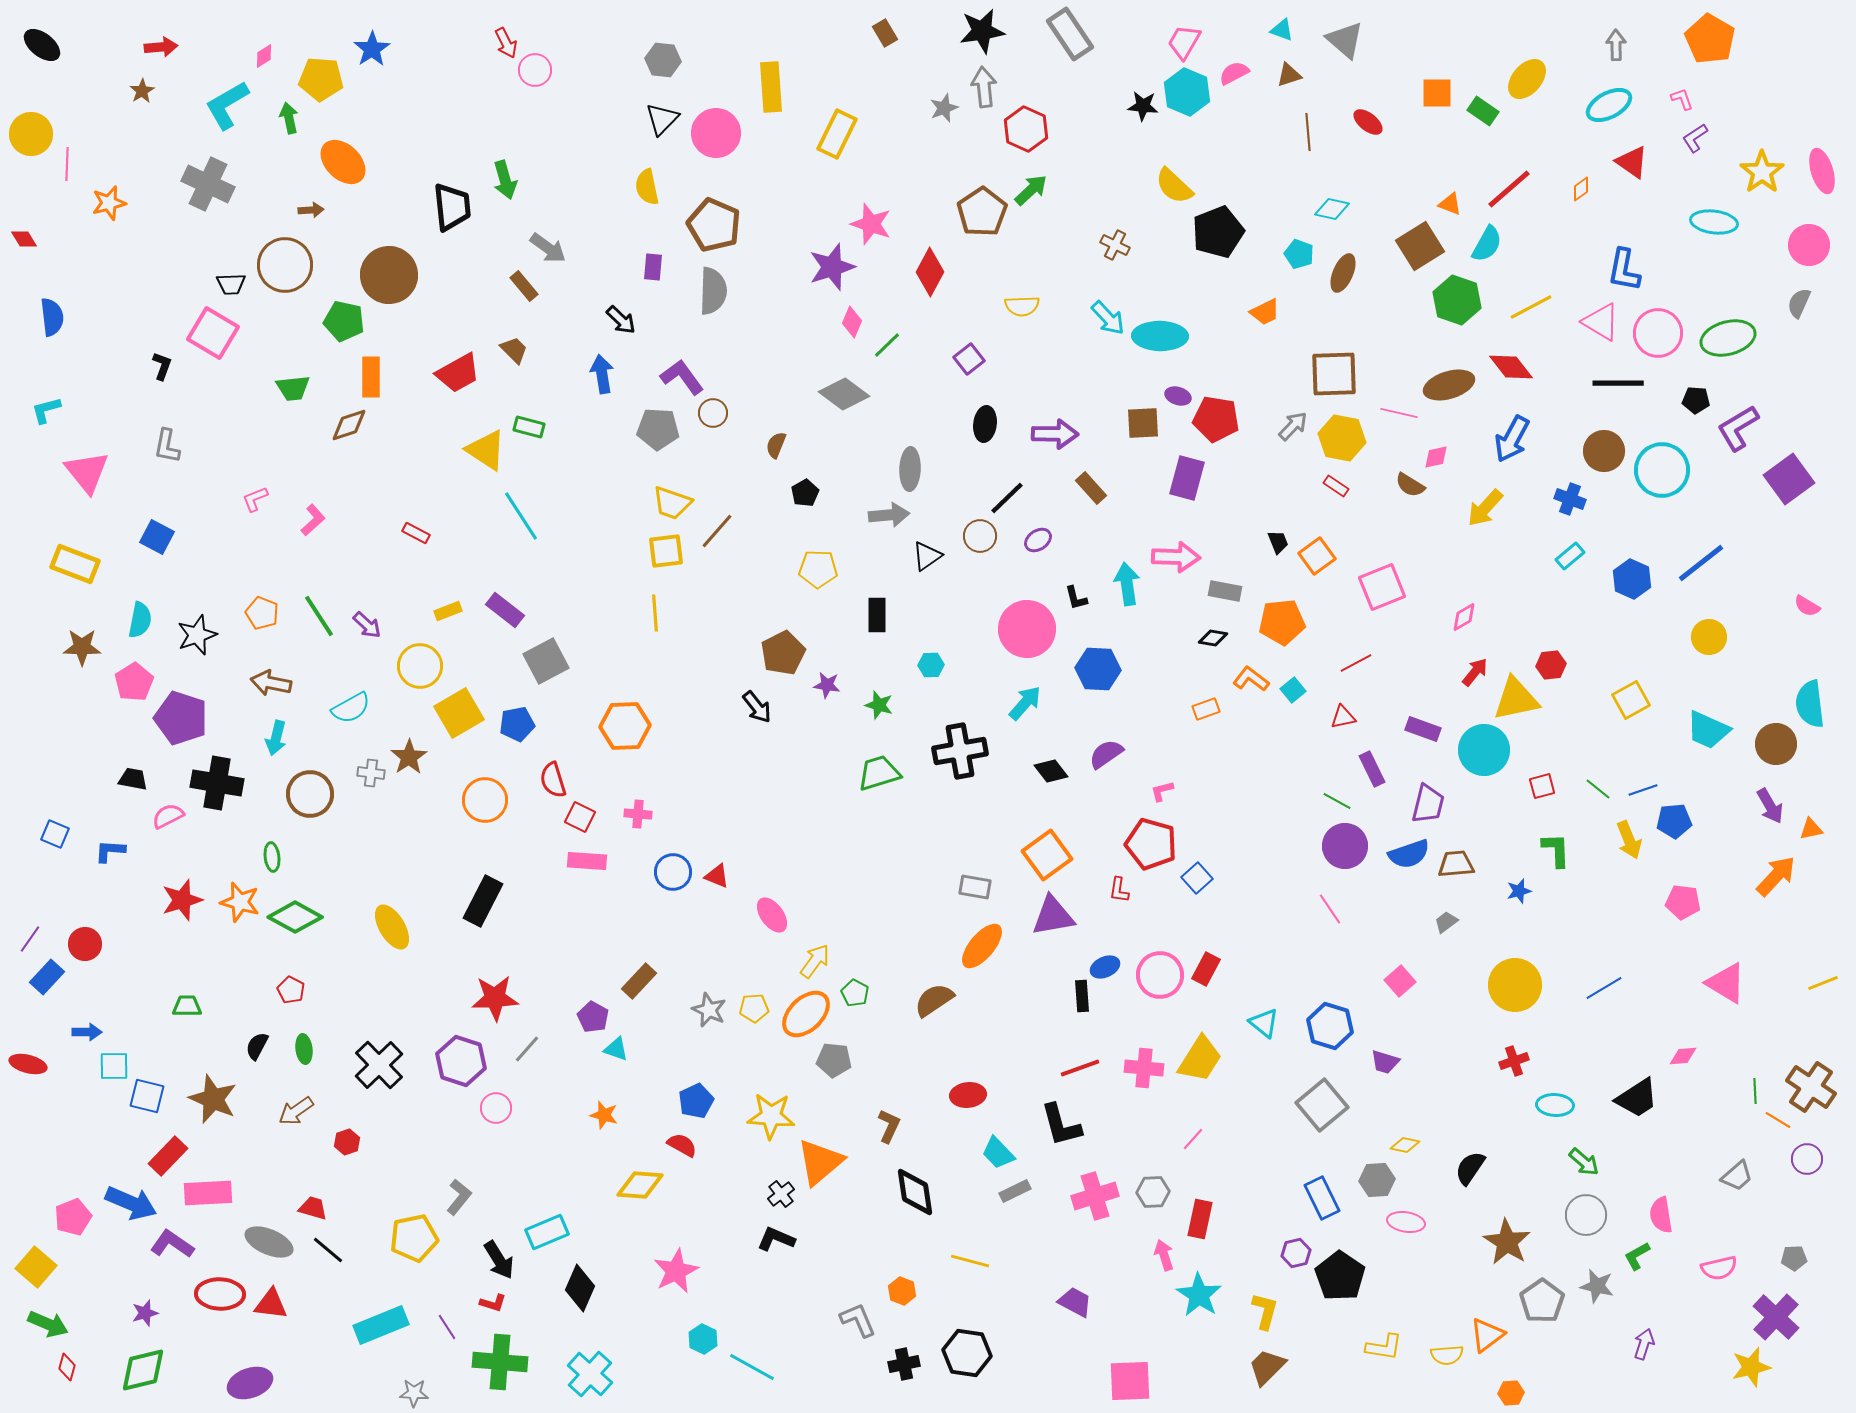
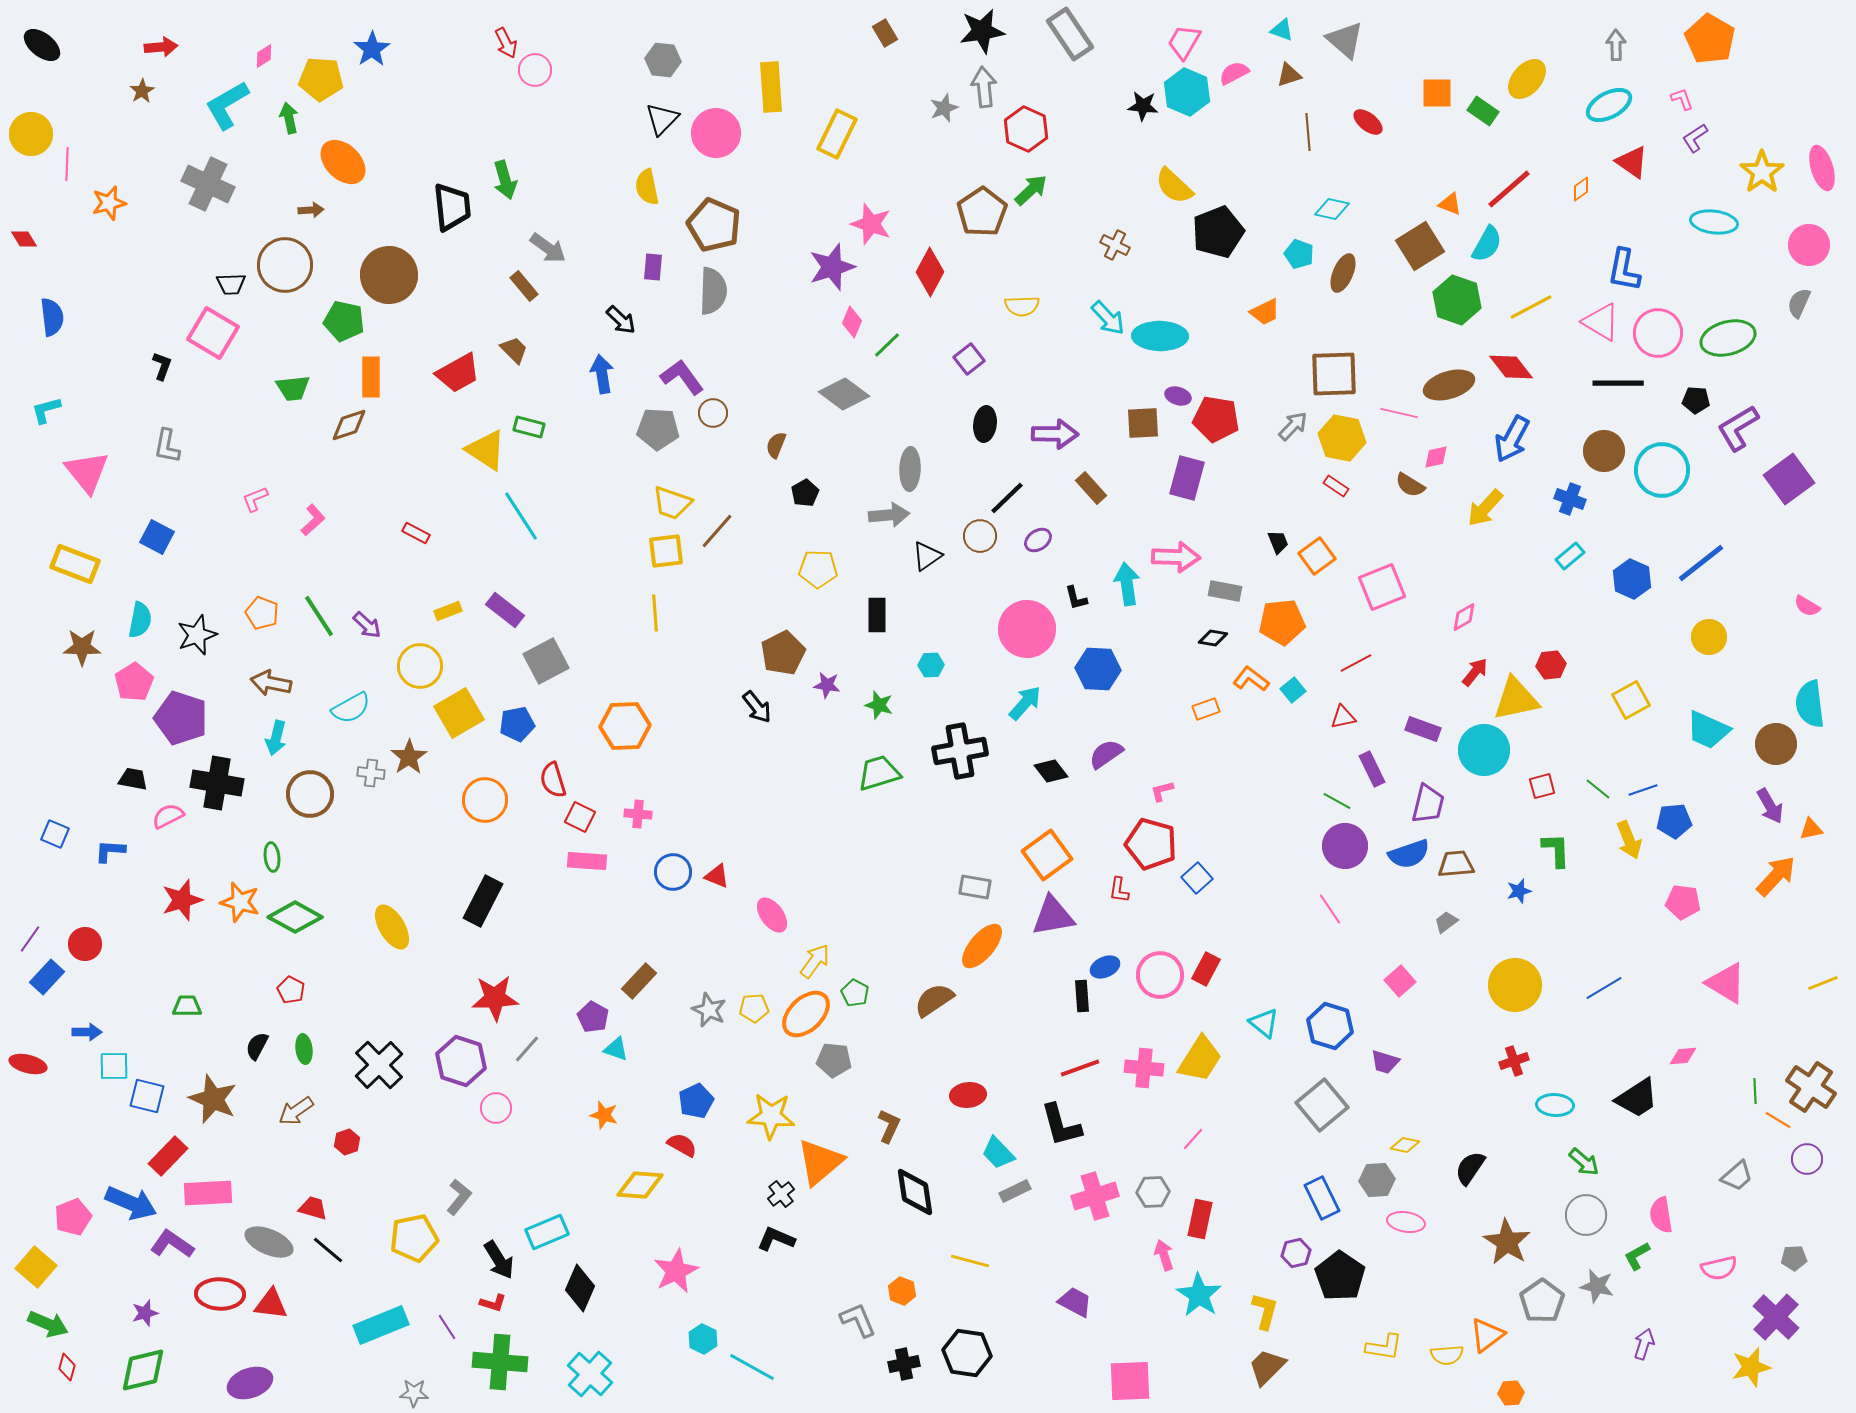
pink ellipse at (1822, 171): moved 3 px up
